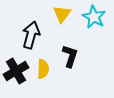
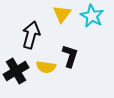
cyan star: moved 2 px left, 1 px up
yellow semicircle: moved 3 px right, 2 px up; rotated 96 degrees clockwise
